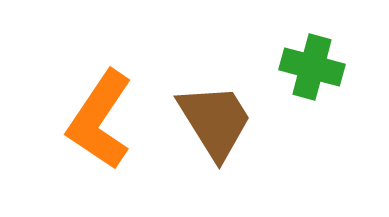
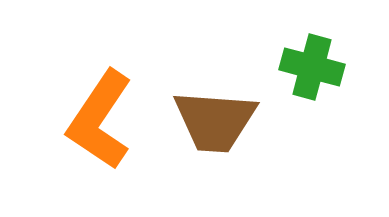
brown trapezoid: rotated 126 degrees clockwise
